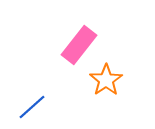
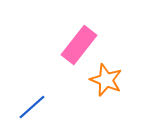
orange star: rotated 16 degrees counterclockwise
